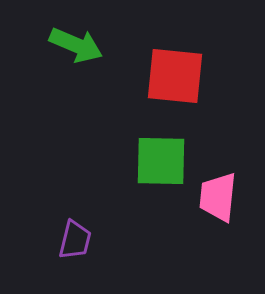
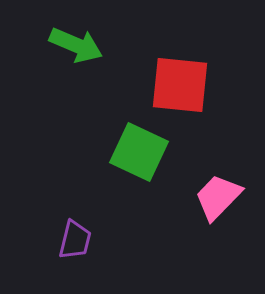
red square: moved 5 px right, 9 px down
green square: moved 22 px left, 9 px up; rotated 24 degrees clockwise
pink trapezoid: rotated 38 degrees clockwise
